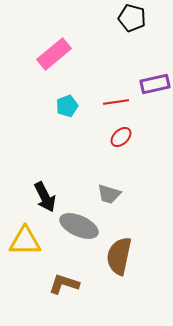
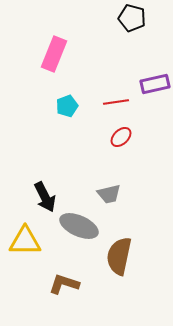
pink rectangle: rotated 28 degrees counterclockwise
gray trapezoid: rotated 30 degrees counterclockwise
